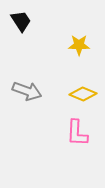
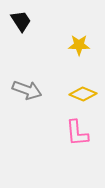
gray arrow: moved 1 px up
pink L-shape: rotated 8 degrees counterclockwise
